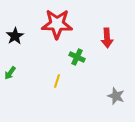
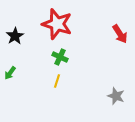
red star: rotated 16 degrees clockwise
red arrow: moved 13 px right, 4 px up; rotated 30 degrees counterclockwise
green cross: moved 17 px left
